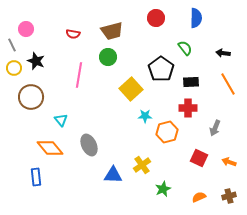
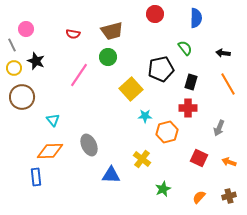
red circle: moved 1 px left, 4 px up
black pentagon: rotated 25 degrees clockwise
pink line: rotated 25 degrees clockwise
black rectangle: rotated 70 degrees counterclockwise
brown circle: moved 9 px left
cyan triangle: moved 8 px left
gray arrow: moved 4 px right
orange diamond: moved 3 px down; rotated 52 degrees counterclockwise
yellow cross: moved 6 px up; rotated 18 degrees counterclockwise
blue triangle: moved 2 px left
orange semicircle: rotated 24 degrees counterclockwise
